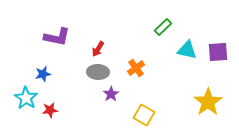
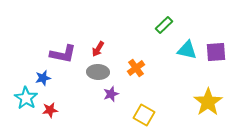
green rectangle: moved 1 px right, 2 px up
purple L-shape: moved 6 px right, 17 px down
purple square: moved 2 px left
blue star: moved 4 px down
purple star: rotated 14 degrees clockwise
